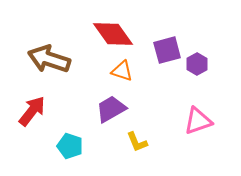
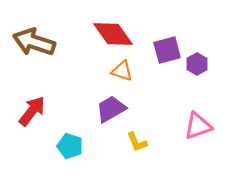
brown arrow: moved 15 px left, 17 px up
pink triangle: moved 5 px down
